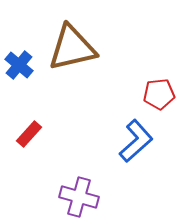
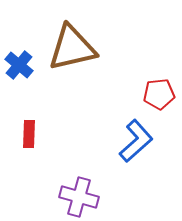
red rectangle: rotated 40 degrees counterclockwise
